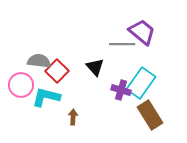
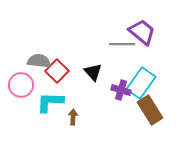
black triangle: moved 2 px left, 5 px down
cyan L-shape: moved 4 px right, 5 px down; rotated 12 degrees counterclockwise
brown rectangle: moved 5 px up
